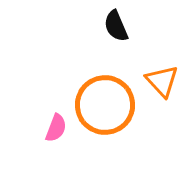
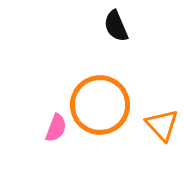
orange triangle: moved 44 px down
orange circle: moved 5 px left
